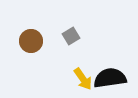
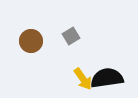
black semicircle: moved 3 px left
